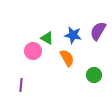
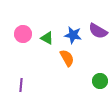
purple semicircle: rotated 90 degrees counterclockwise
pink circle: moved 10 px left, 17 px up
green circle: moved 6 px right, 6 px down
